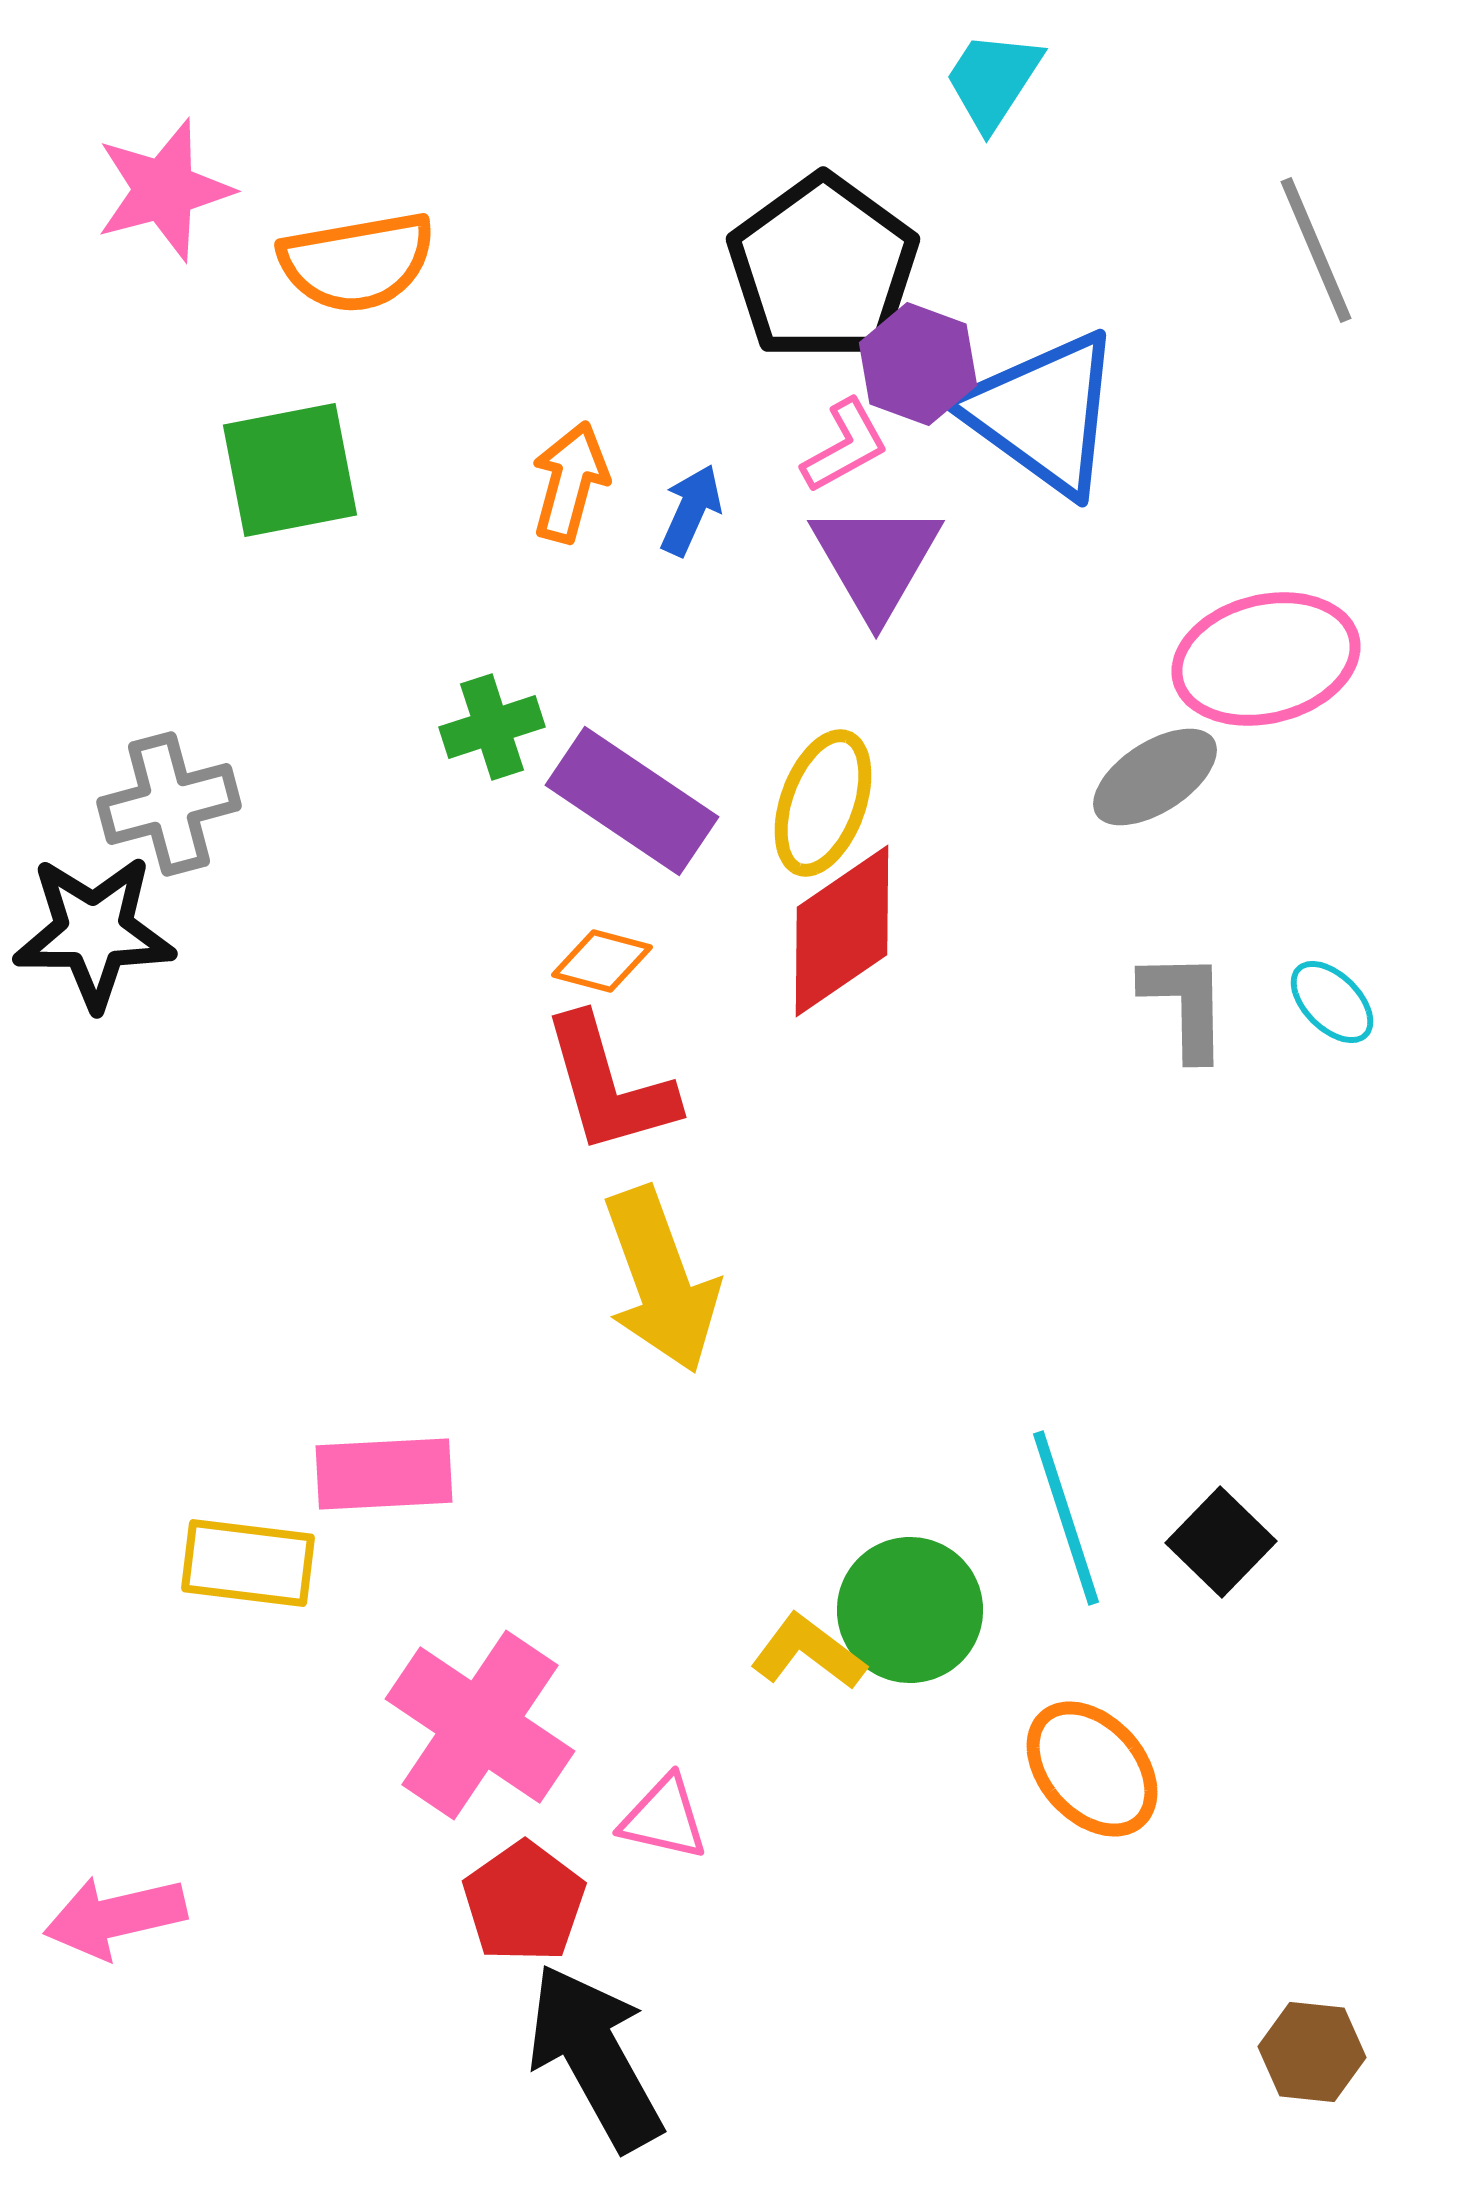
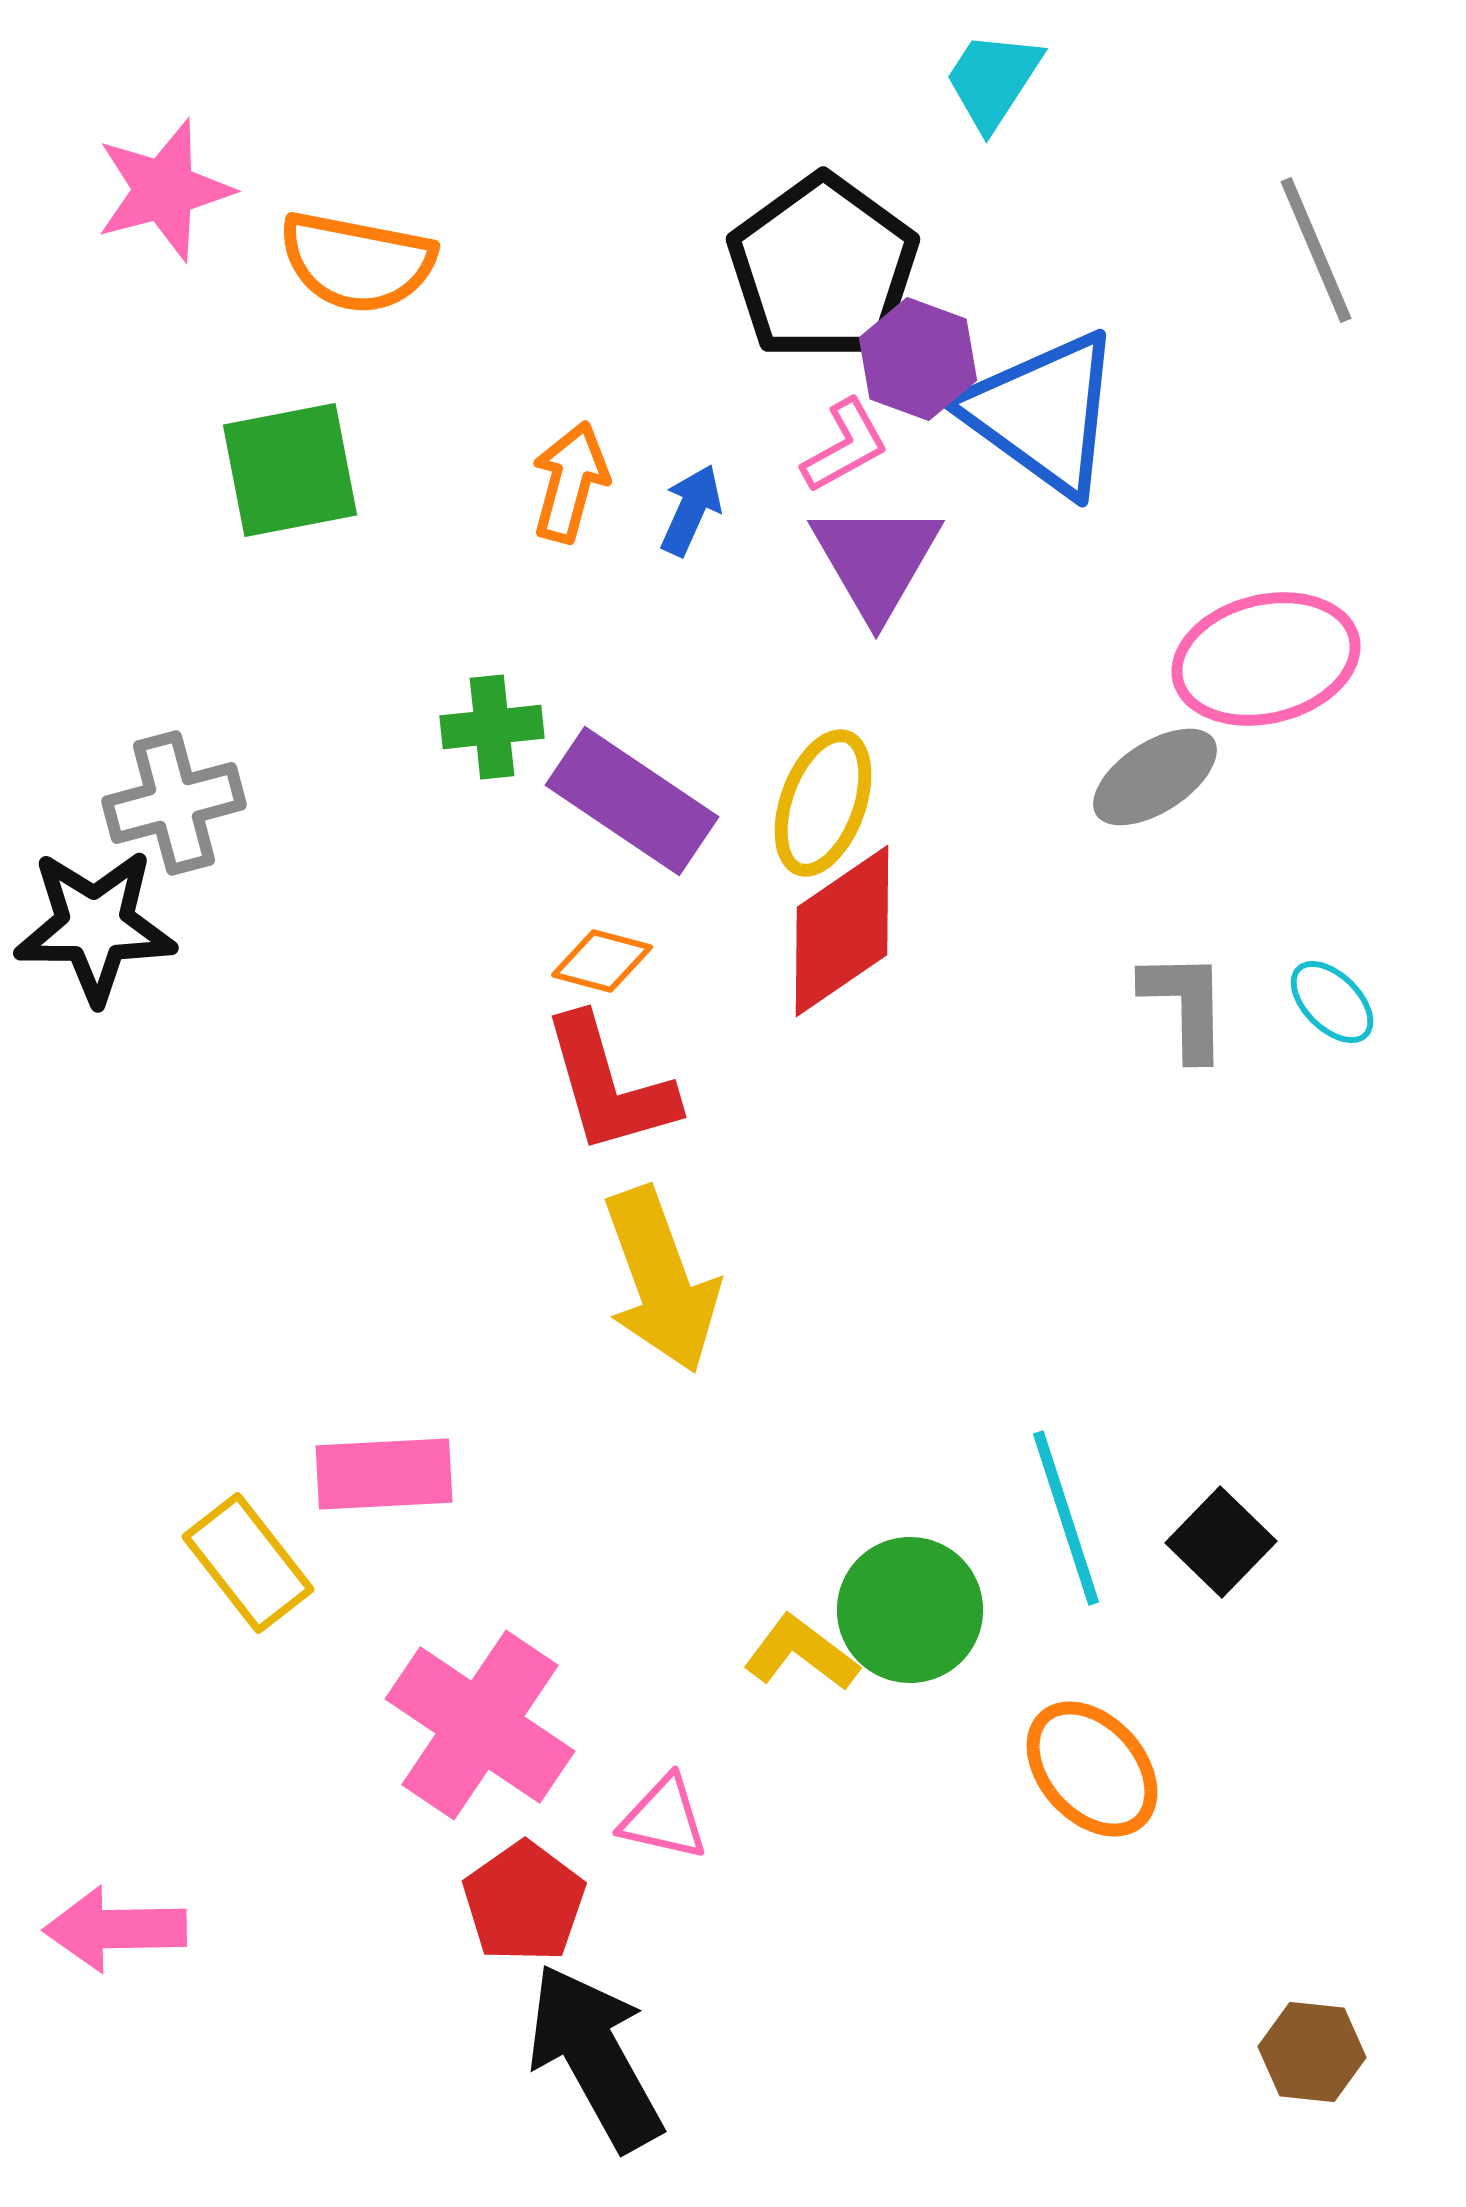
orange semicircle: rotated 21 degrees clockwise
purple hexagon: moved 5 px up
green cross: rotated 12 degrees clockwise
gray cross: moved 5 px right, 1 px up
black star: moved 1 px right, 6 px up
yellow rectangle: rotated 45 degrees clockwise
yellow L-shape: moved 7 px left, 1 px down
pink arrow: moved 12 px down; rotated 12 degrees clockwise
